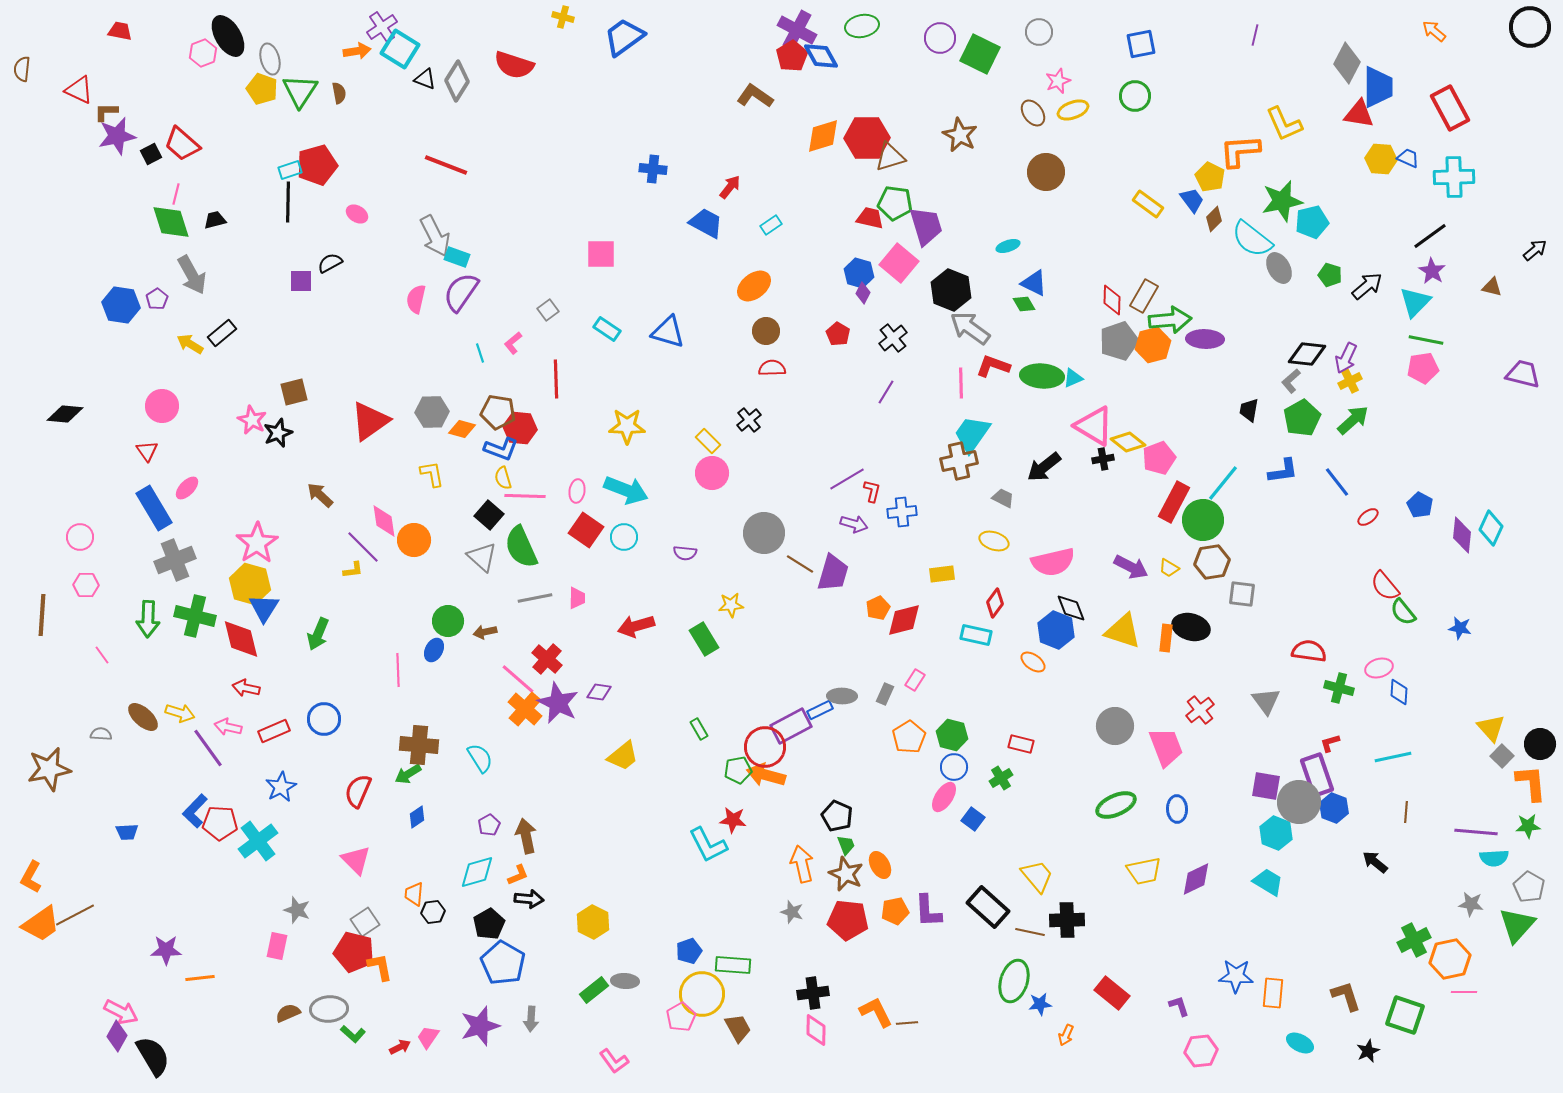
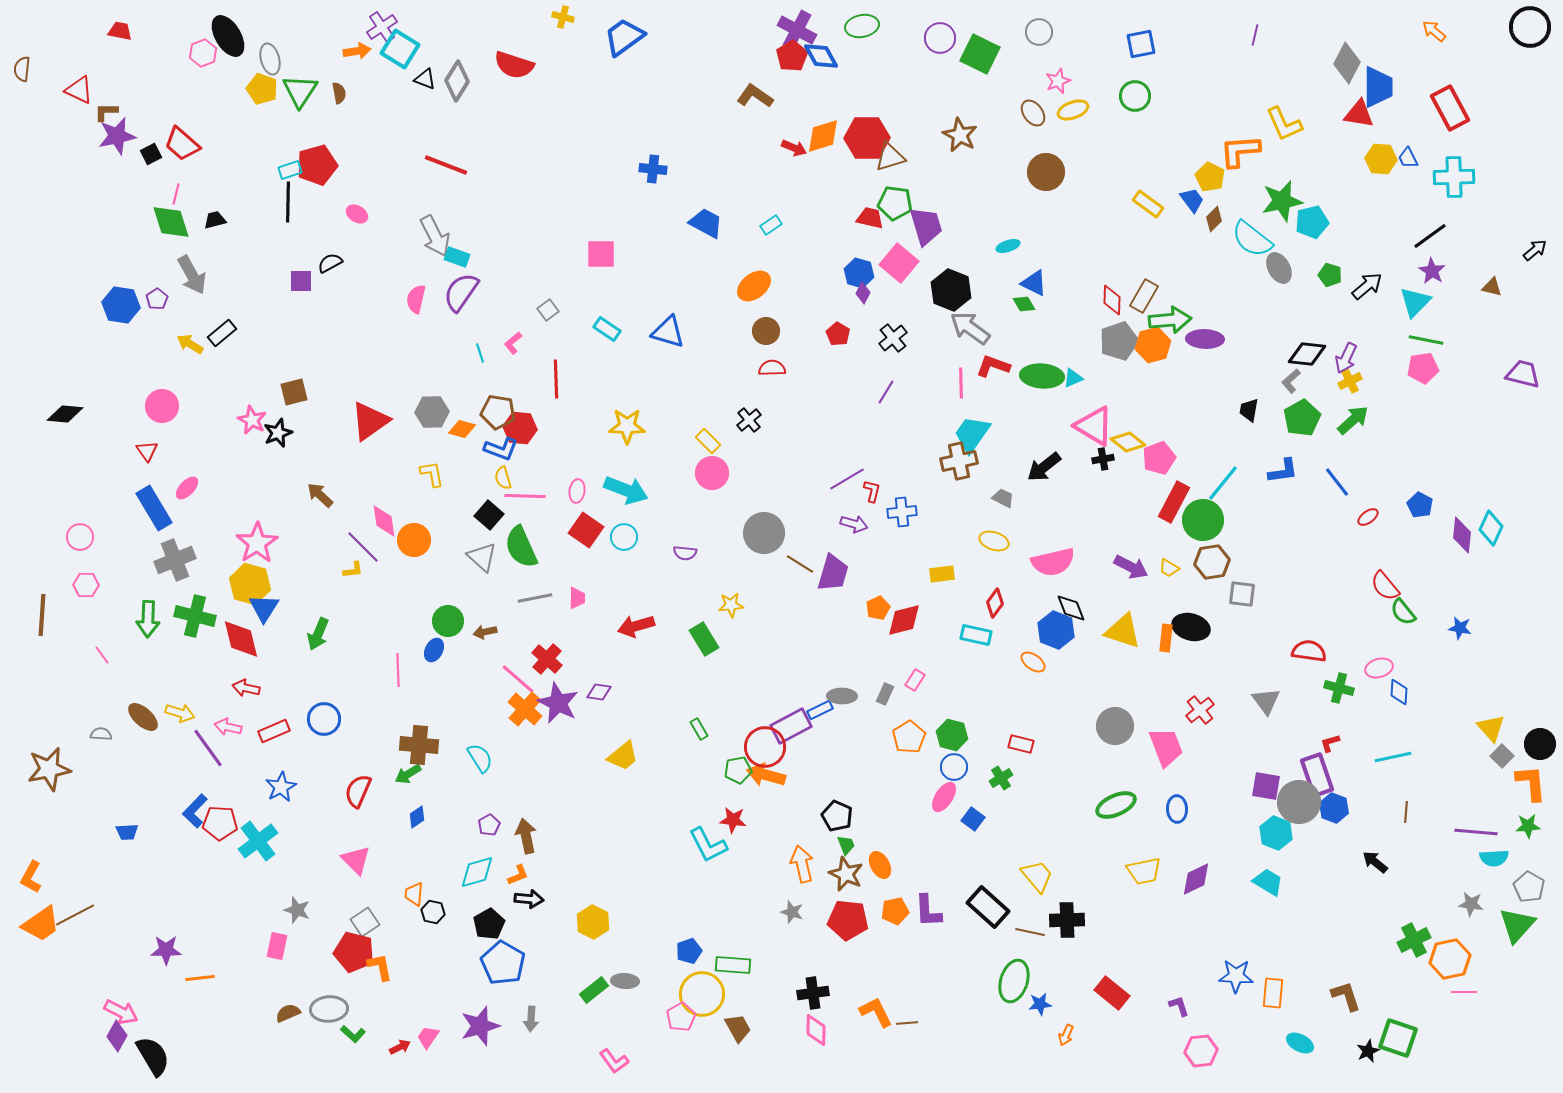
blue trapezoid at (1408, 158): rotated 140 degrees counterclockwise
red arrow at (730, 187): moved 64 px right, 39 px up; rotated 75 degrees clockwise
black hexagon at (433, 912): rotated 20 degrees clockwise
green square at (1405, 1015): moved 7 px left, 23 px down
